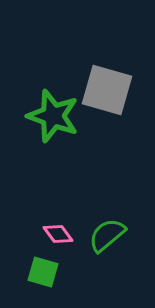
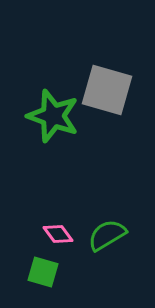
green semicircle: rotated 9 degrees clockwise
